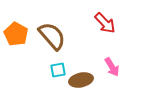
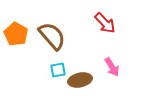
brown ellipse: moved 1 px left
